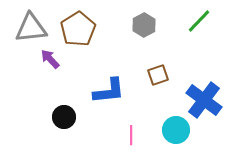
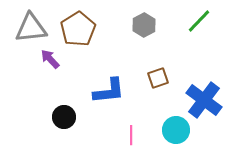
brown square: moved 3 px down
